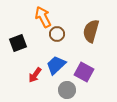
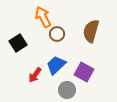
black square: rotated 12 degrees counterclockwise
